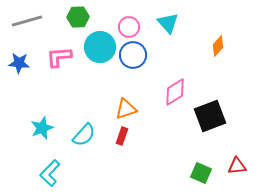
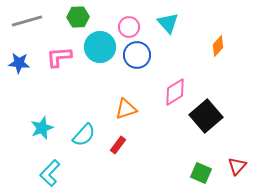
blue circle: moved 4 px right
black square: moved 4 px left; rotated 20 degrees counterclockwise
red rectangle: moved 4 px left, 9 px down; rotated 18 degrees clockwise
red triangle: rotated 42 degrees counterclockwise
